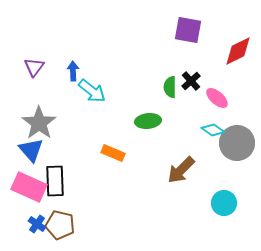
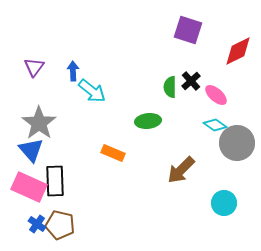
purple square: rotated 8 degrees clockwise
pink ellipse: moved 1 px left, 3 px up
cyan diamond: moved 2 px right, 5 px up
